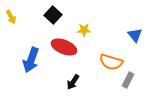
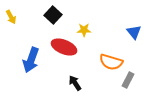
blue triangle: moved 1 px left, 3 px up
black arrow: moved 2 px right, 1 px down; rotated 112 degrees clockwise
